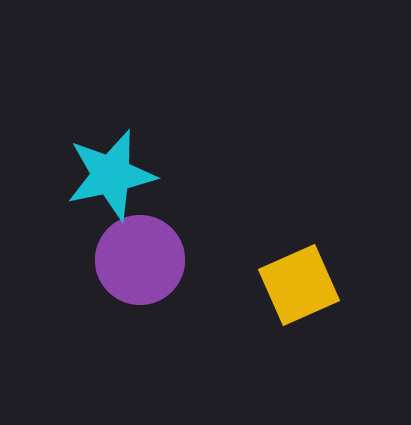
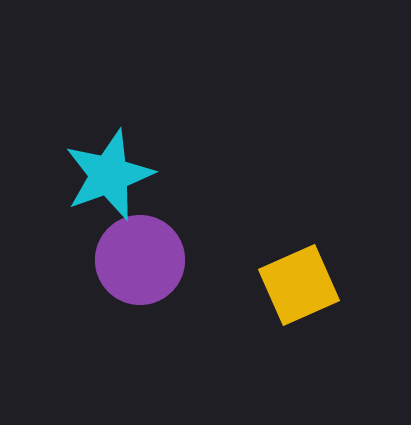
cyan star: moved 2 px left; rotated 8 degrees counterclockwise
